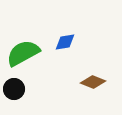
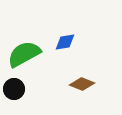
green semicircle: moved 1 px right, 1 px down
brown diamond: moved 11 px left, 2 px down
